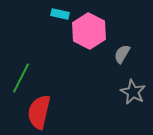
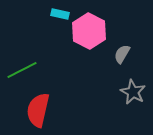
green line: moved 1 px right, 8 px up; rotated 36 degrees clockwise
red semicircle: moved 1 px left, 2 px up
